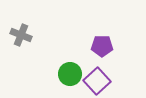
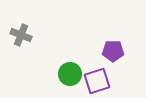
purple pentagon: moved 11 px right, 5 px down
purple square: rotated 24 degrees clockwise
